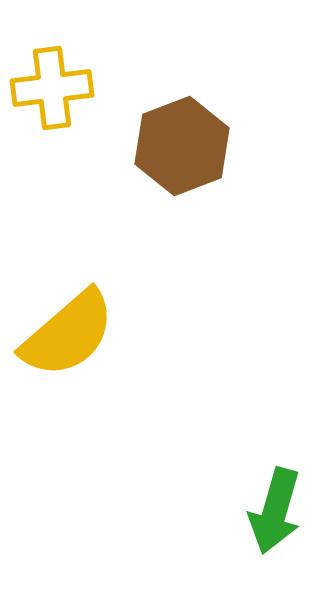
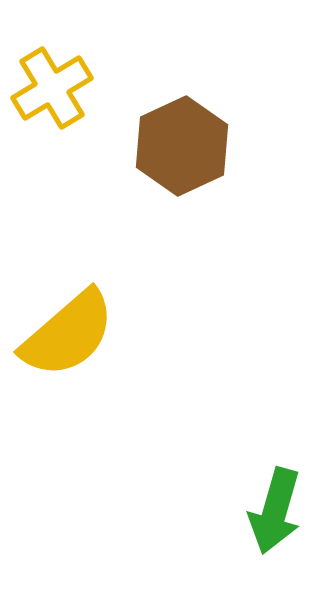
yellow cross: rotated 24 degrees counterclockwise
brown hexagon: rotated 4 degrees counterclockwise
